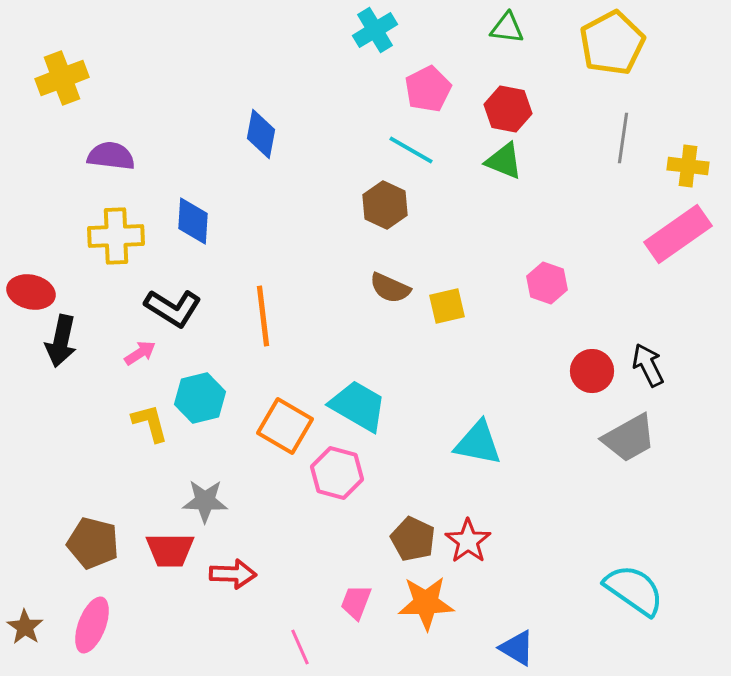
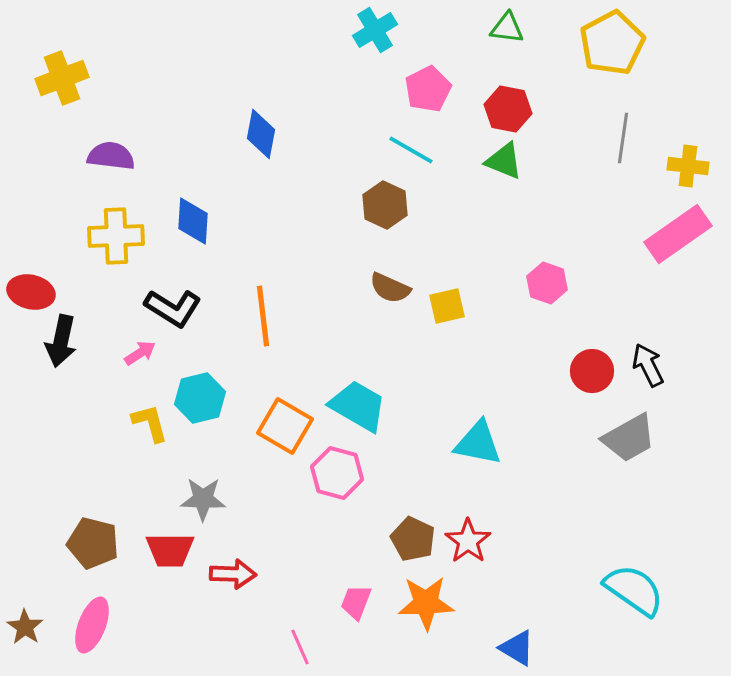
gray star at (205, 501): moved 2 px left, 2 px up
